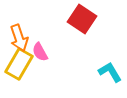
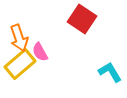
yellow rectangle: moved 1 px right; rotated 20 degrees clockwise
